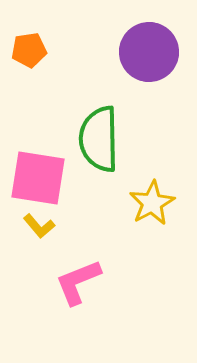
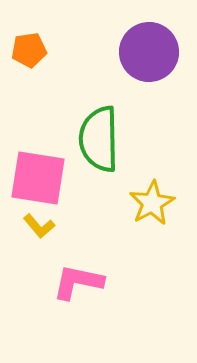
pink L-shape: rotated 34 degrees clockwise
